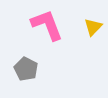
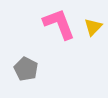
pink L-shape: moved 12 px right, 1 px up
